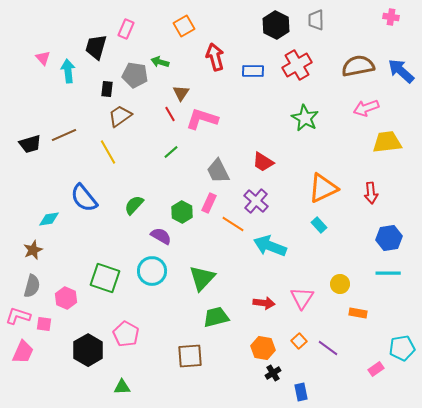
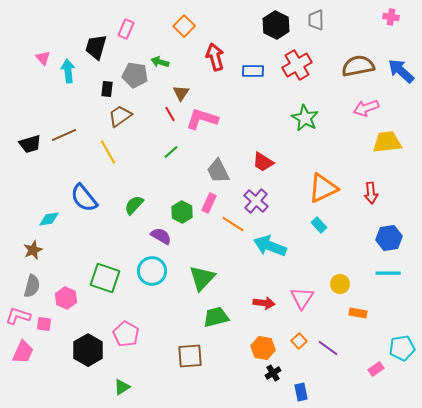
orange square at (184, 26): rotated 15 degrees counterclockwise
green triangle at (122, 387): rotated 30 degrees counterclockwise
